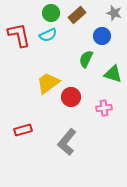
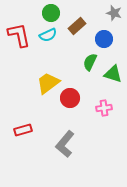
brown rectangle: moved 11 px down
blue circle: moved 2 px right, 3 px down
green semicircle: moved 4 px right, 3 px down
red circle: moved 1 px left, 1 px down
gray L-shape: moved 2 px left, 2 px down
